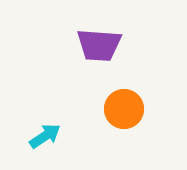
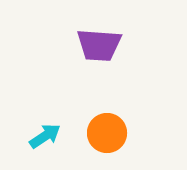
orange circle: moved 17 px left, 24 px down
